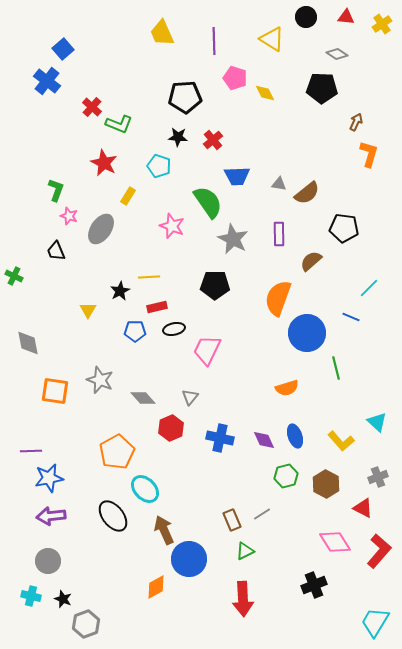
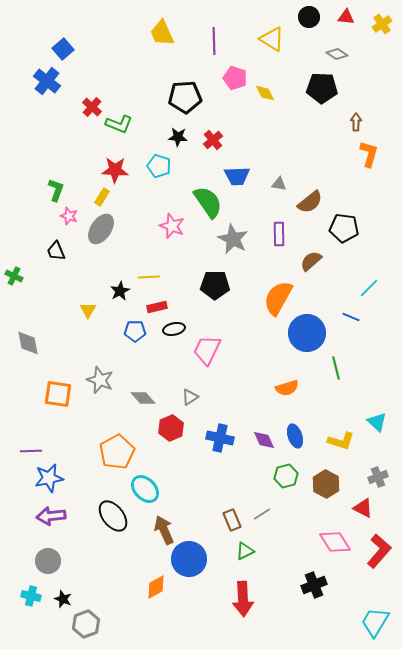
black circle at (306, 17): moved 3 px right
brown arrow at (356, 122): rotated 24 degrees counterclockwise
red star at (104, 163): moved 11 px right, 7 px down; rotated 24 degrees counterclockwise
brown semicircle at (307, 193): moved 3 px right, 9 px down
yellow rectangle at (128, 196): moved 26 px left, 1 px down
orange semicircle at (278, 298): rotated 9 degrees clockwise
orange square at (55, 391): moved 3 px right, 3 px down
gray triangle at (190, 397): rotated 18 degrees clockwise
yellow L-shape at (341, 441): rotated 32 degrees counterclockwise
